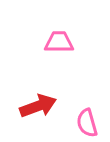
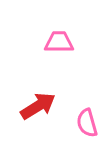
red arrow: rotated 12 degrees counterclockwise
